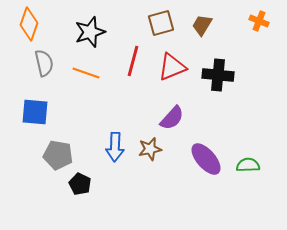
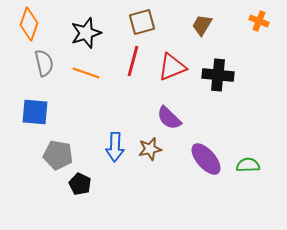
brown square: moved 19 px left, 1 px up
black star: moved 4 px left, 1 px down
purple semicircle: moved 3 px left; rotated 92 degrees clockwise
